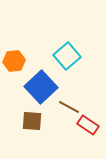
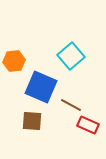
cyan square: moved 4 px right
blue square: rotated 24 degrees counterclockwise
brown line: moved 2 px right, 2 px up
red rectangle: rotated 10 degrees counterclockwise
